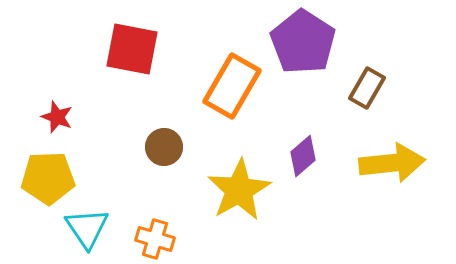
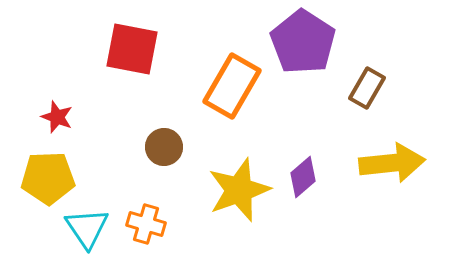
purple diamond: moved 21 px down
yellow star: rotated 10 degrees clockwise
orange cross: moved 9 px left, 15 px up
